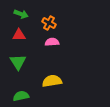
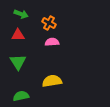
red triangle: moved 1 px left
